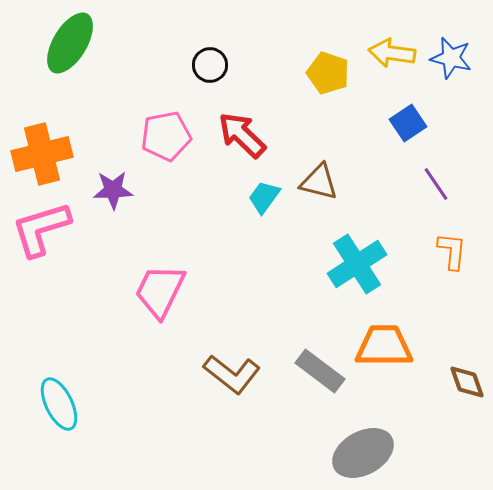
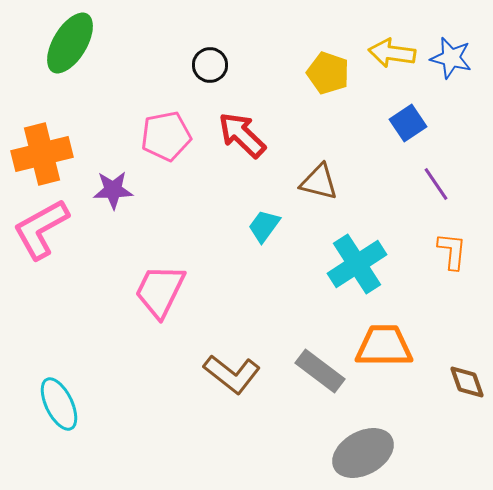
cyan trapezoid: moved 29 px down
pink L-shape: rotated 12 degrees counterclockwise
